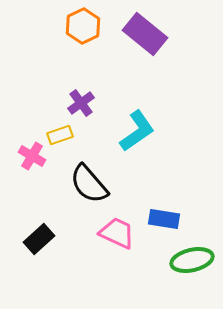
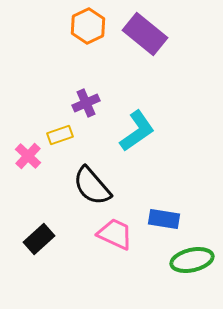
orange hexagon: moved 5 px right
purple cross: moved 5 px right; rotated 12 degrees clockwise
pink cross: moved 4 px left; rotated 12 degrees clockwise
black semicircle: moved 3 px right, 2 px down
pink trapezoid: moved 2 px left, 1 px down
